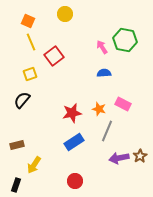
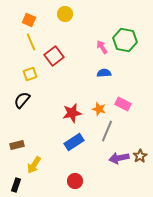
orange square: moved 1 px right, 1 px up
